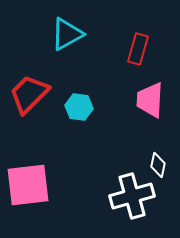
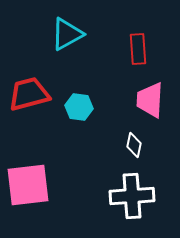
red rectangle: rotated 20 degrees counterclockwise
red trapezoid: rotated 30 degrees clockwise
white diamond: moved 24 px left, 20 px up
white cross: rotated 12 degrees clockwise
